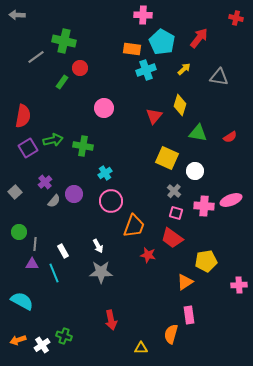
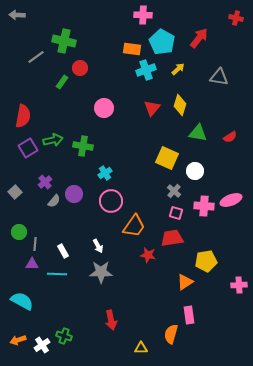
yellow arrow at (184, 69): moved 6 px left
red triangle at (154, 116): moved 2 px left, 8 px up
orange trapezoid at (134, 226): rotated 15 degrees clockwise
red trapezoid at (172, 238): rotated 135 degrees clockwise
cyan line at (54, 273): moved 3 px right, 1 px down; rotated 66 degrees counterclockwise
